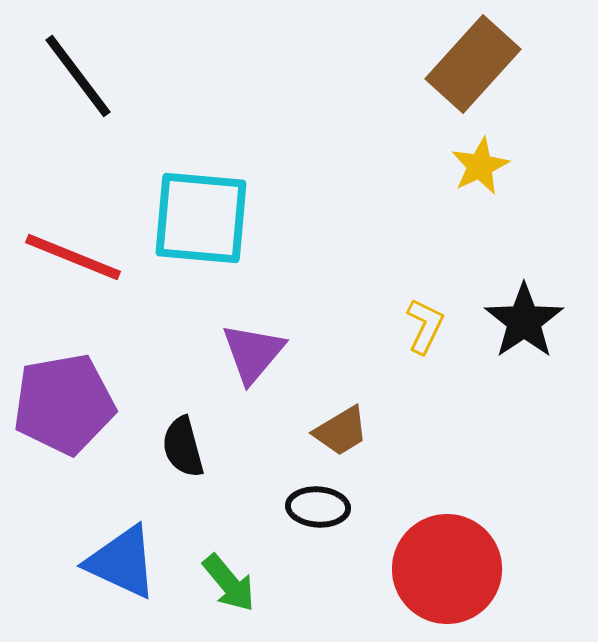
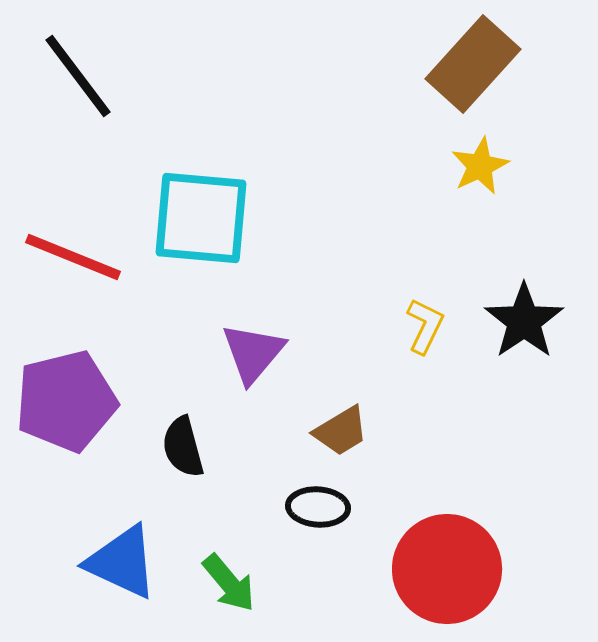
purple pentagon: moved 2 px right, 3 px up; rotated 4 degrees counterclockwise
